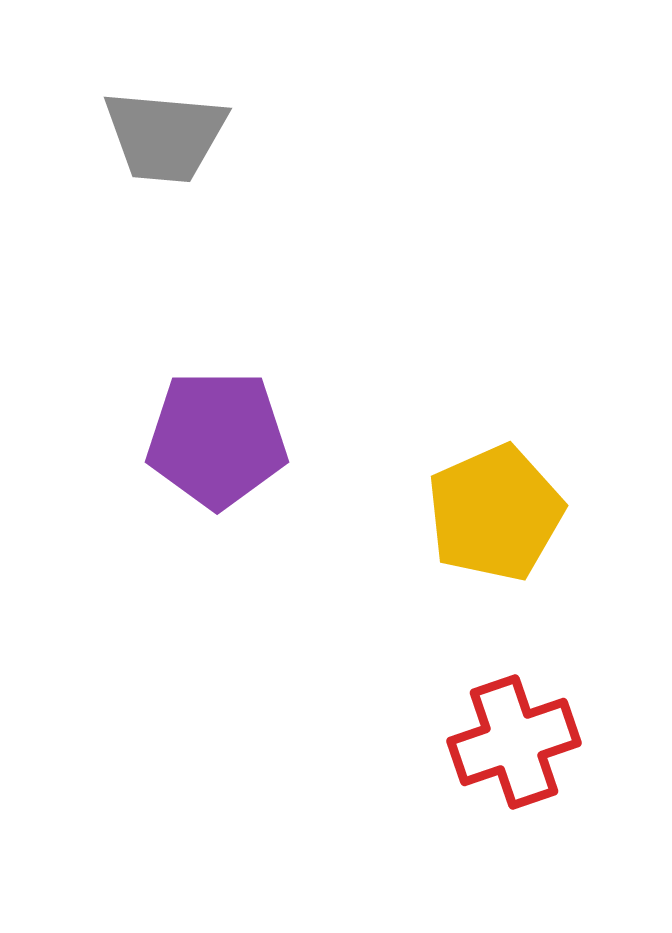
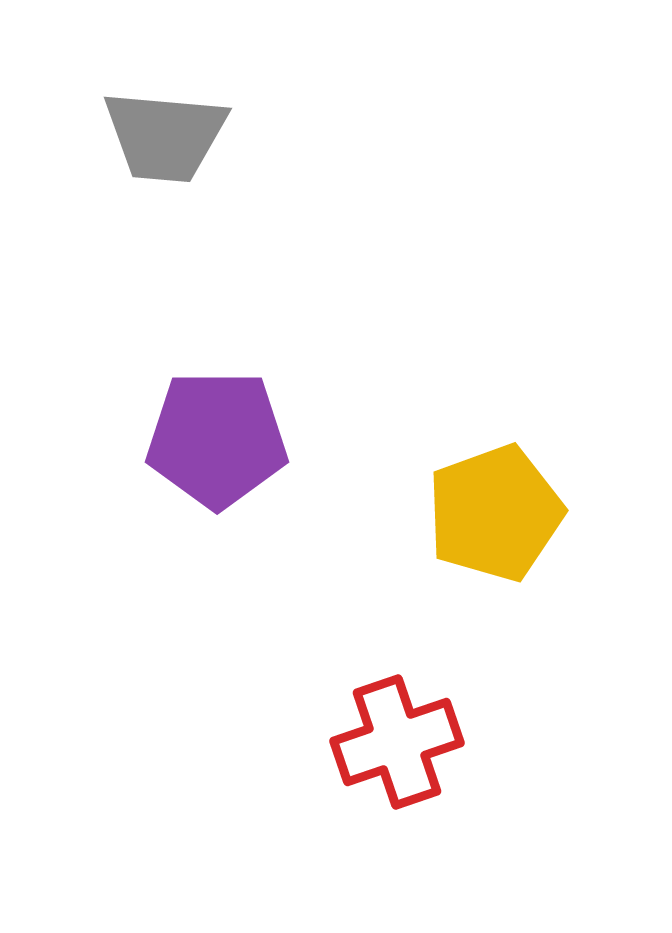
yellow pentagon: rotated 4 degrees clockwise
red cross: moved 117 px left
